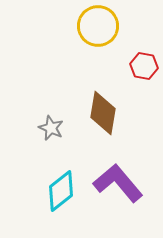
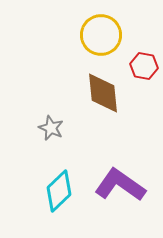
yellow circle: moved 3 px right, 9 px down
brown diamond: moved 20 px up; rotated 15 degrees counterclockwise
purple L-shape: moved 2 px right, 2 px down; rotated 15 degrees counterclockwise
cyan diamond: moved 2 px left; rotated 6 degrees counterclockwise
